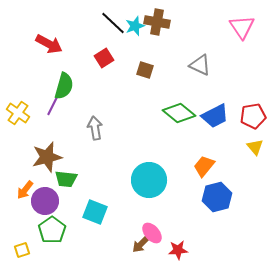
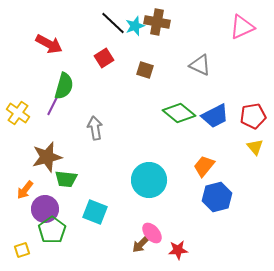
pink triangle: rotated 40 degrees clockwise
purple circle: moved 8 px down
